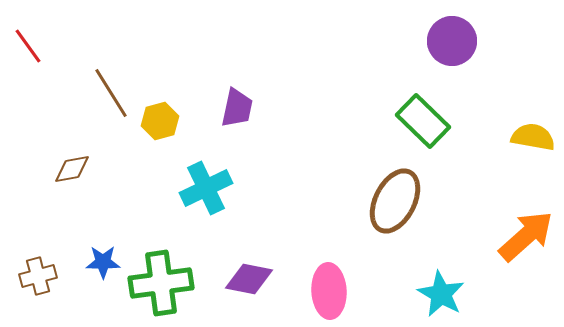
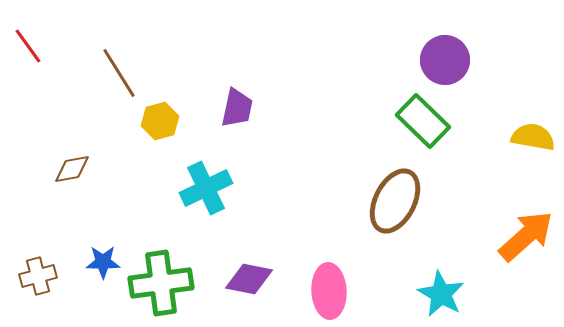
purple circle: moved 7 px left, 19 px down
brown line: moved 8 px right, 20 px up
